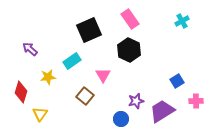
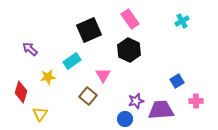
brown square: moved 3 px right
purple trapezoid: moved 1 px left, 1 px up; rotated 28 degrees clockwise
blue circle: moved 4 px right
